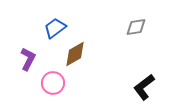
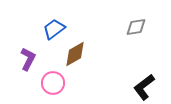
blue trapezoid: moved 1 px left, 1 px down
